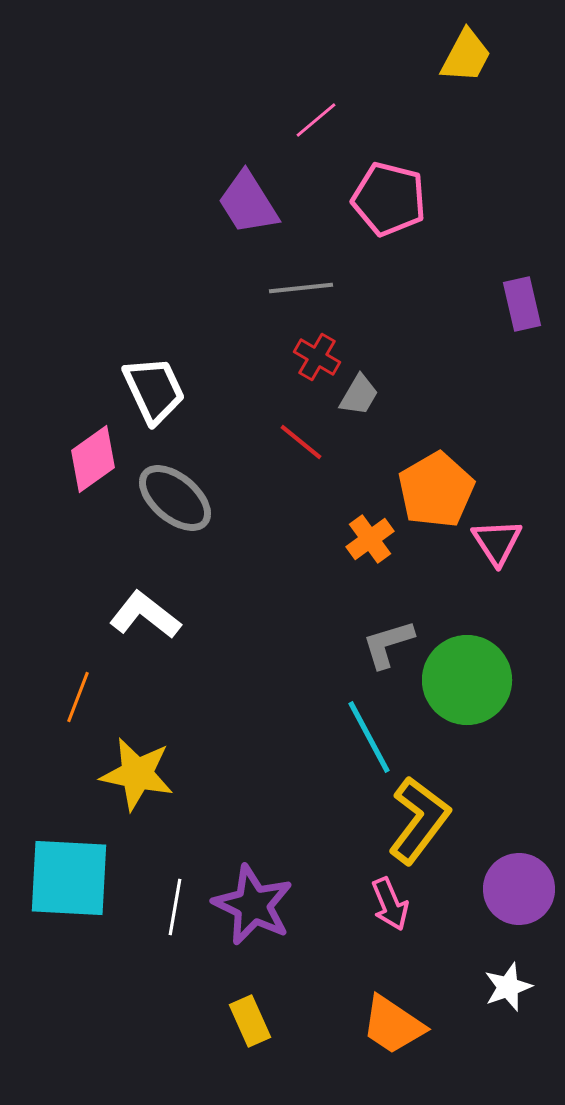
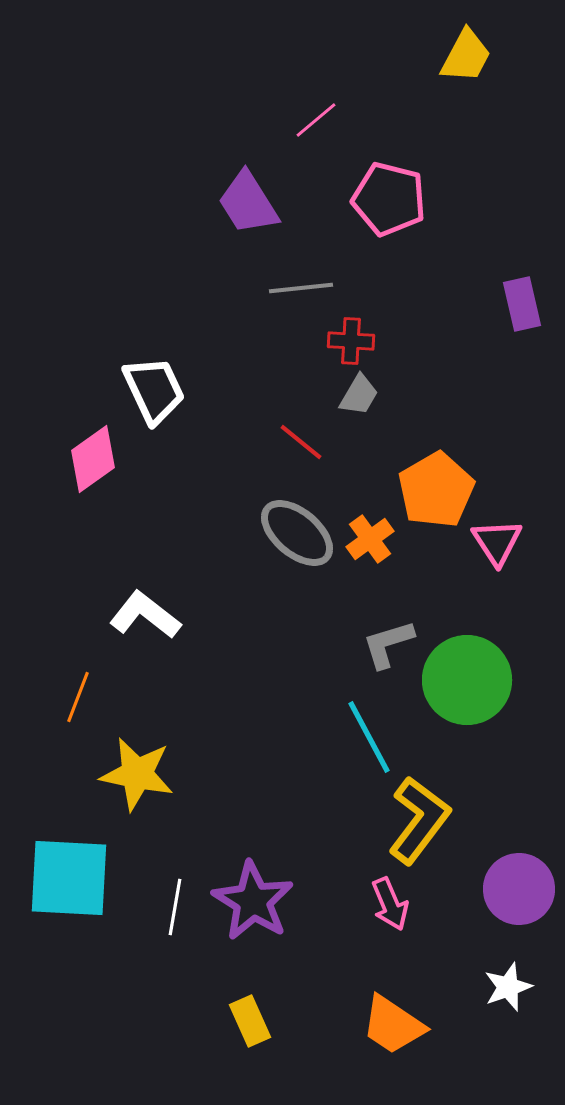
red cross: moved 34 px right, 16 px up; rotated 27 degrees counterclockwise
gray ellipse: moved 122 px right, 35 px down
purple star: moved 4 px up; rotated 6 degrees clockwise
